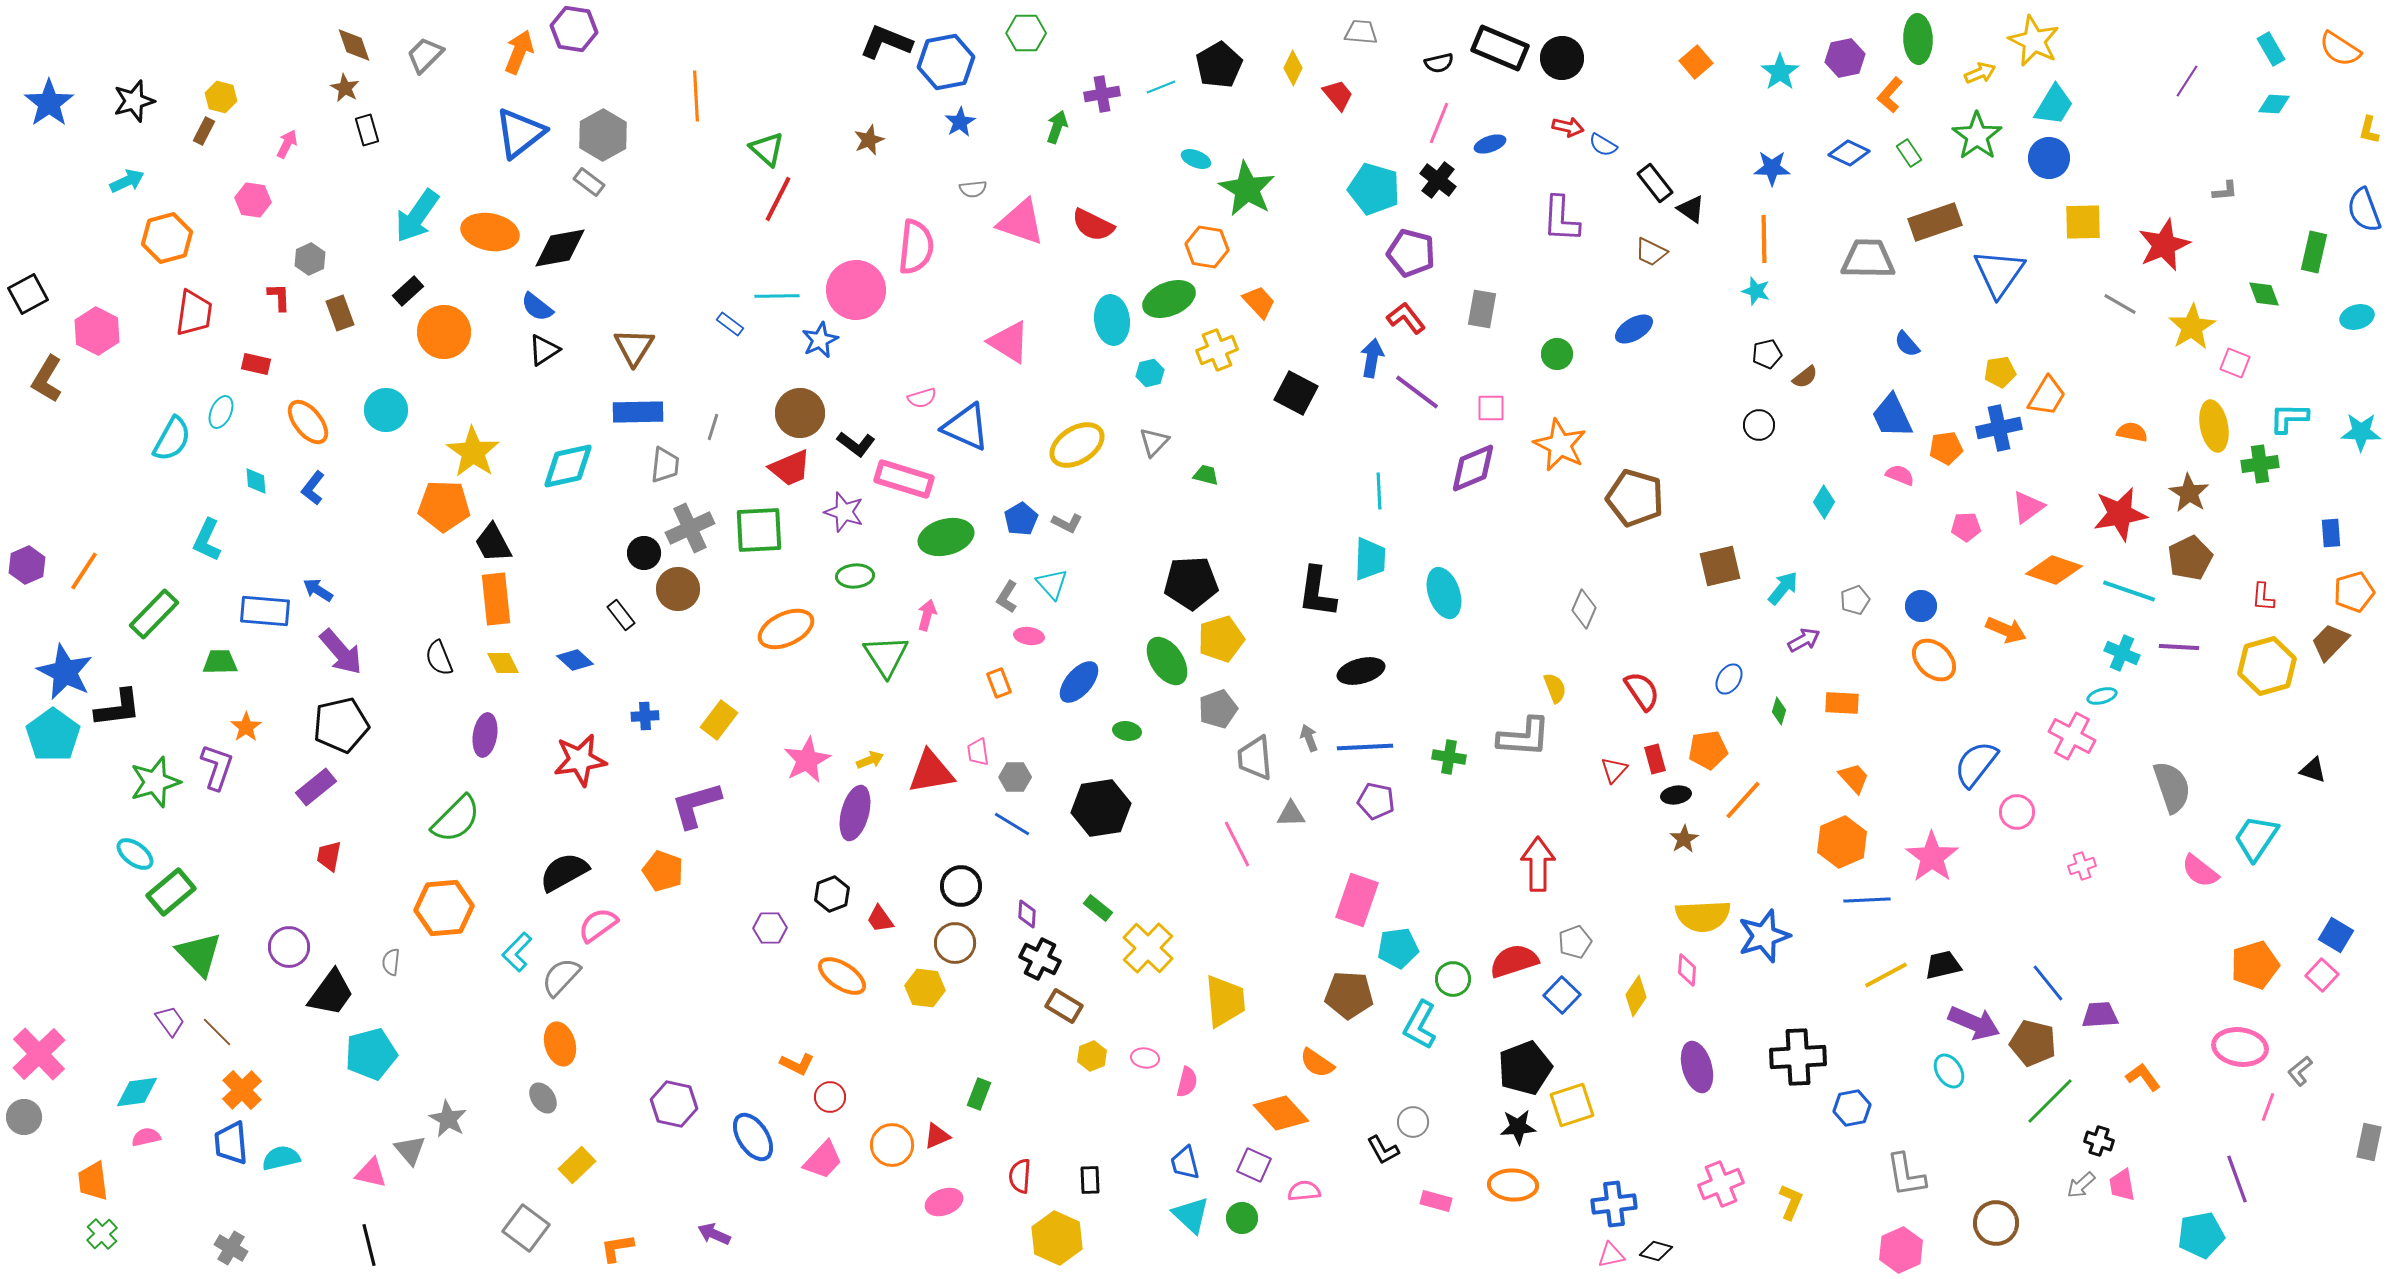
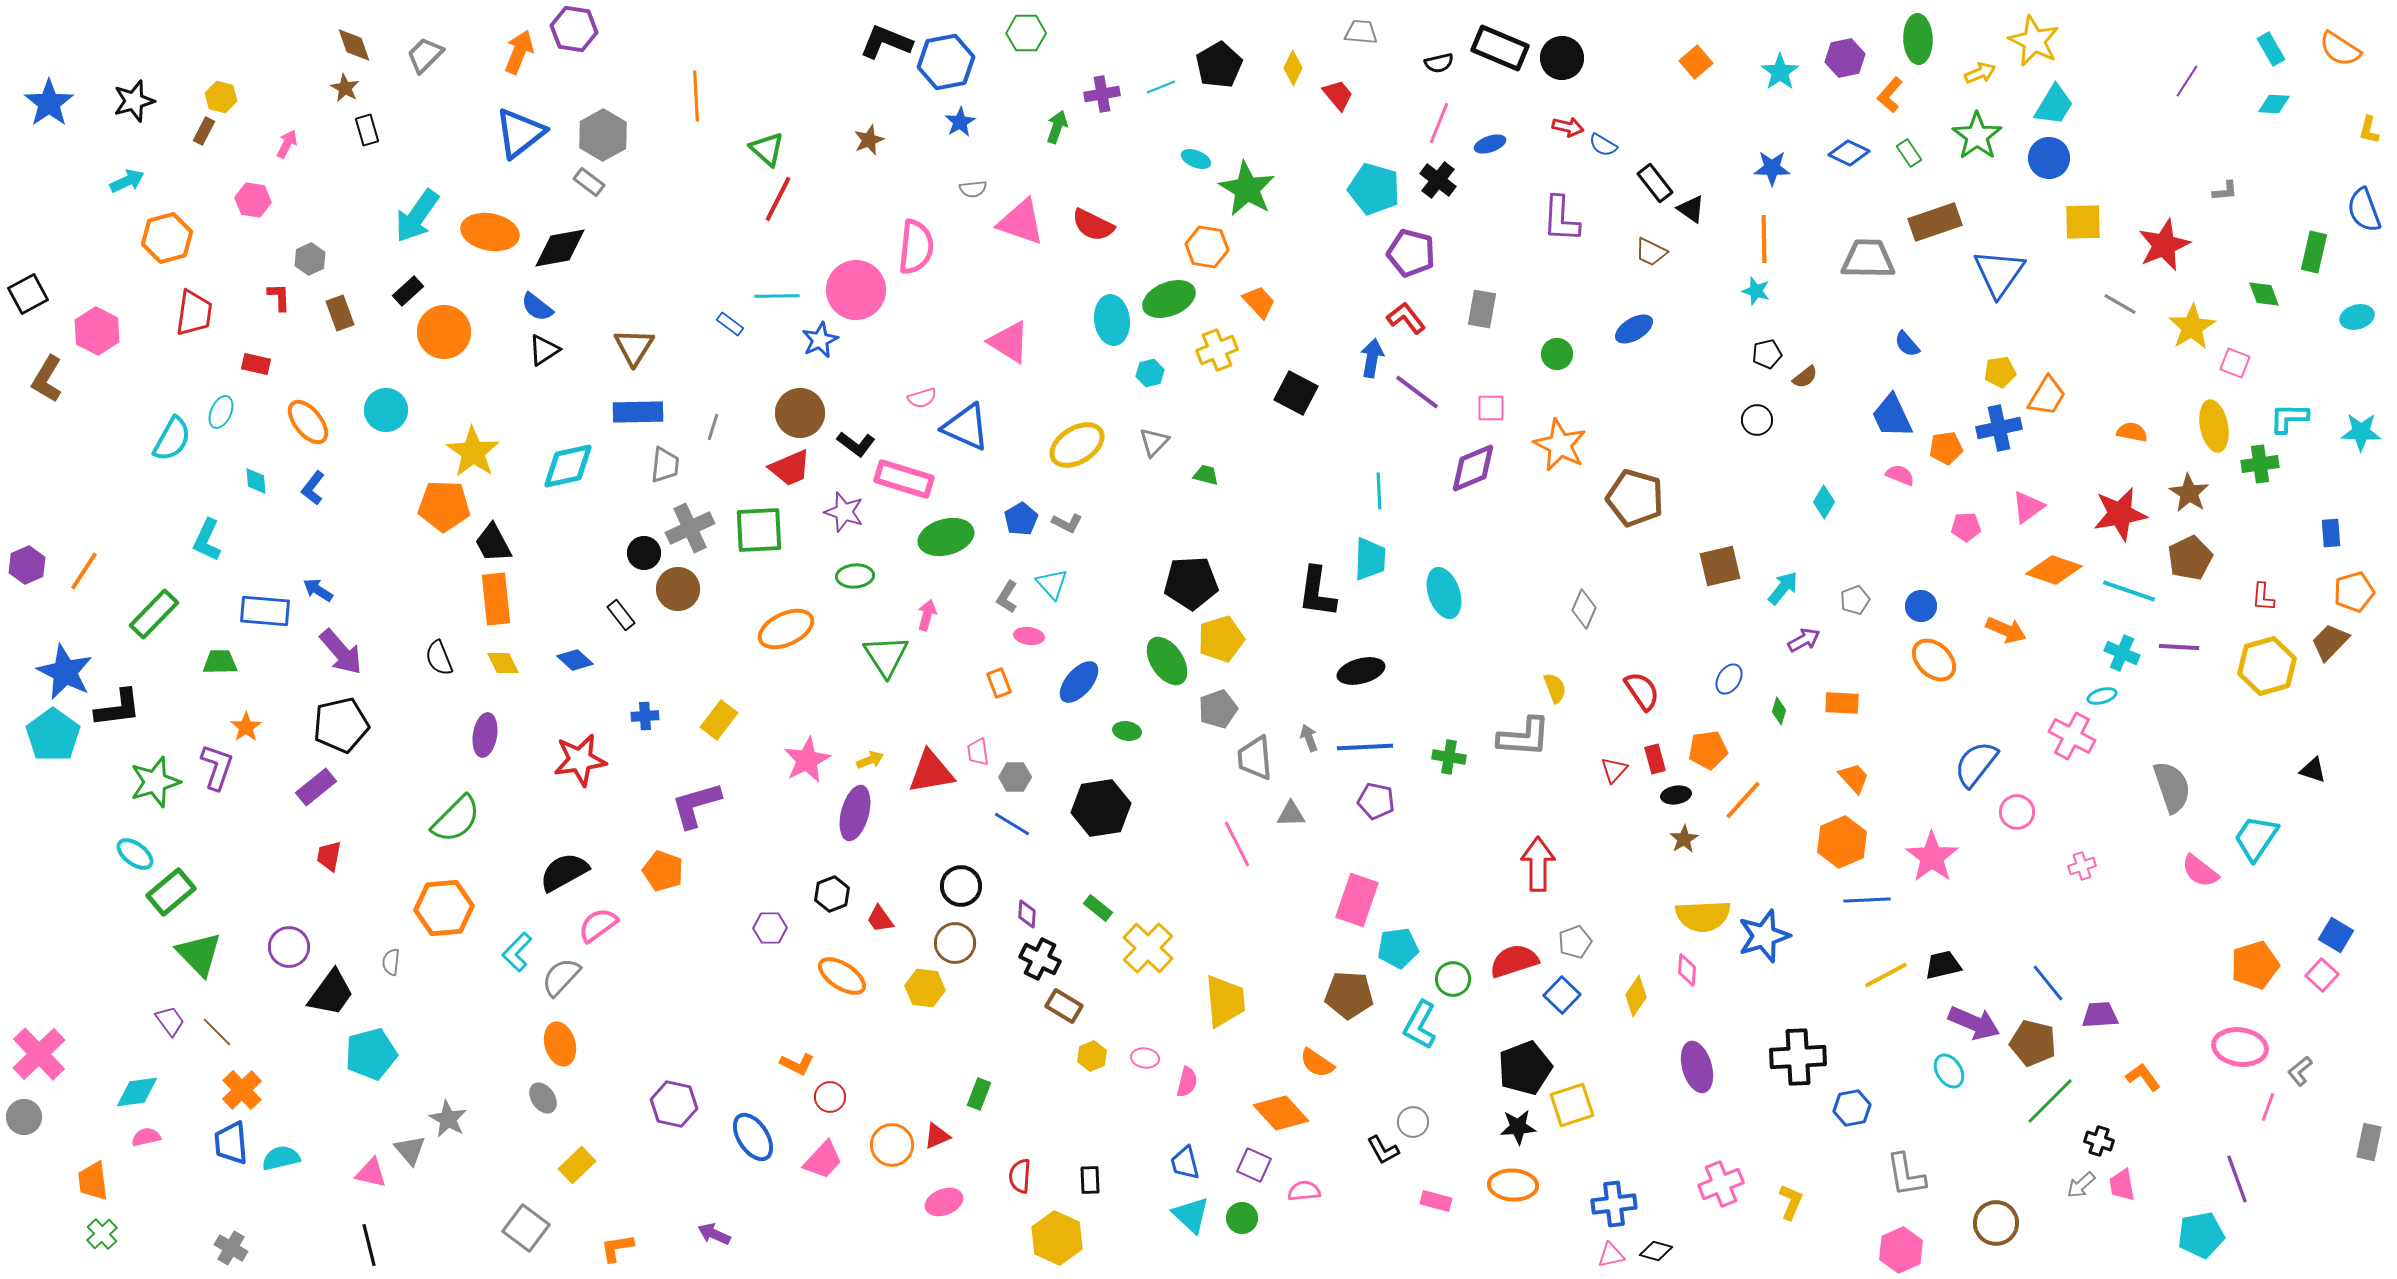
black circle at (1759, 425): moved 2 px left, 5 px up
